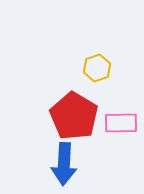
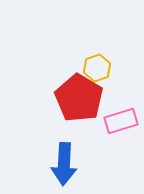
red pentagon: moved 5 px right, 18 px up
pink rectangle: moved 2 px up; rotated 16 degrees counterclockwise
